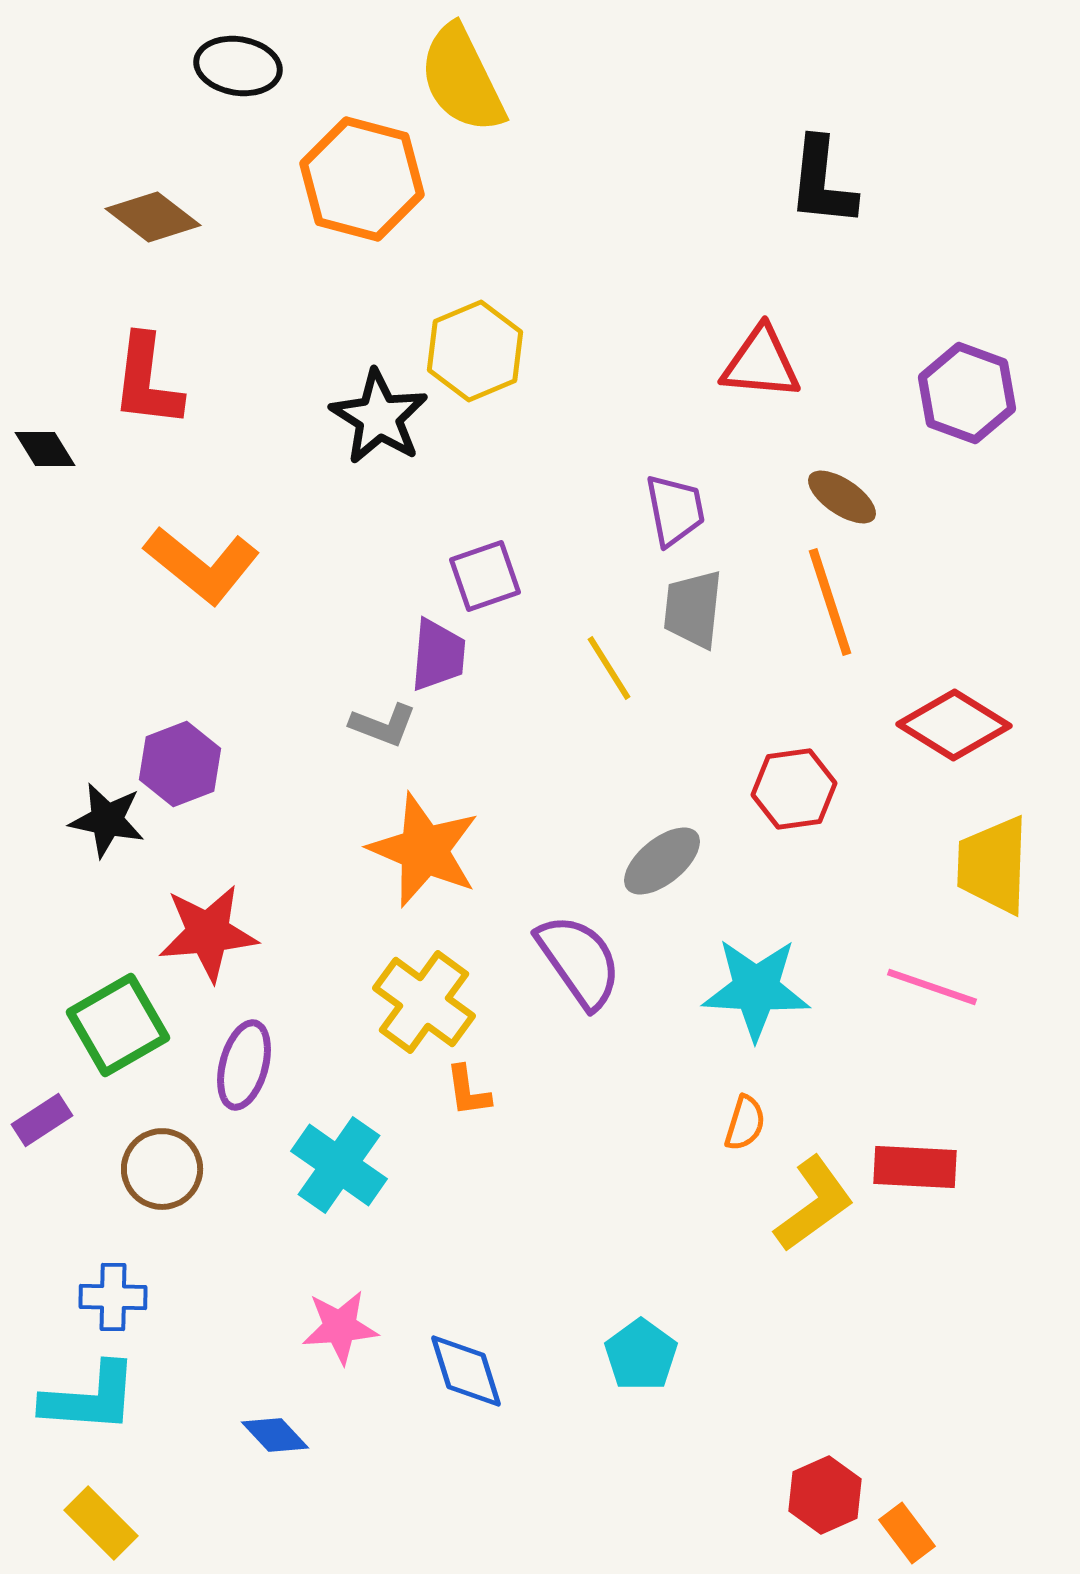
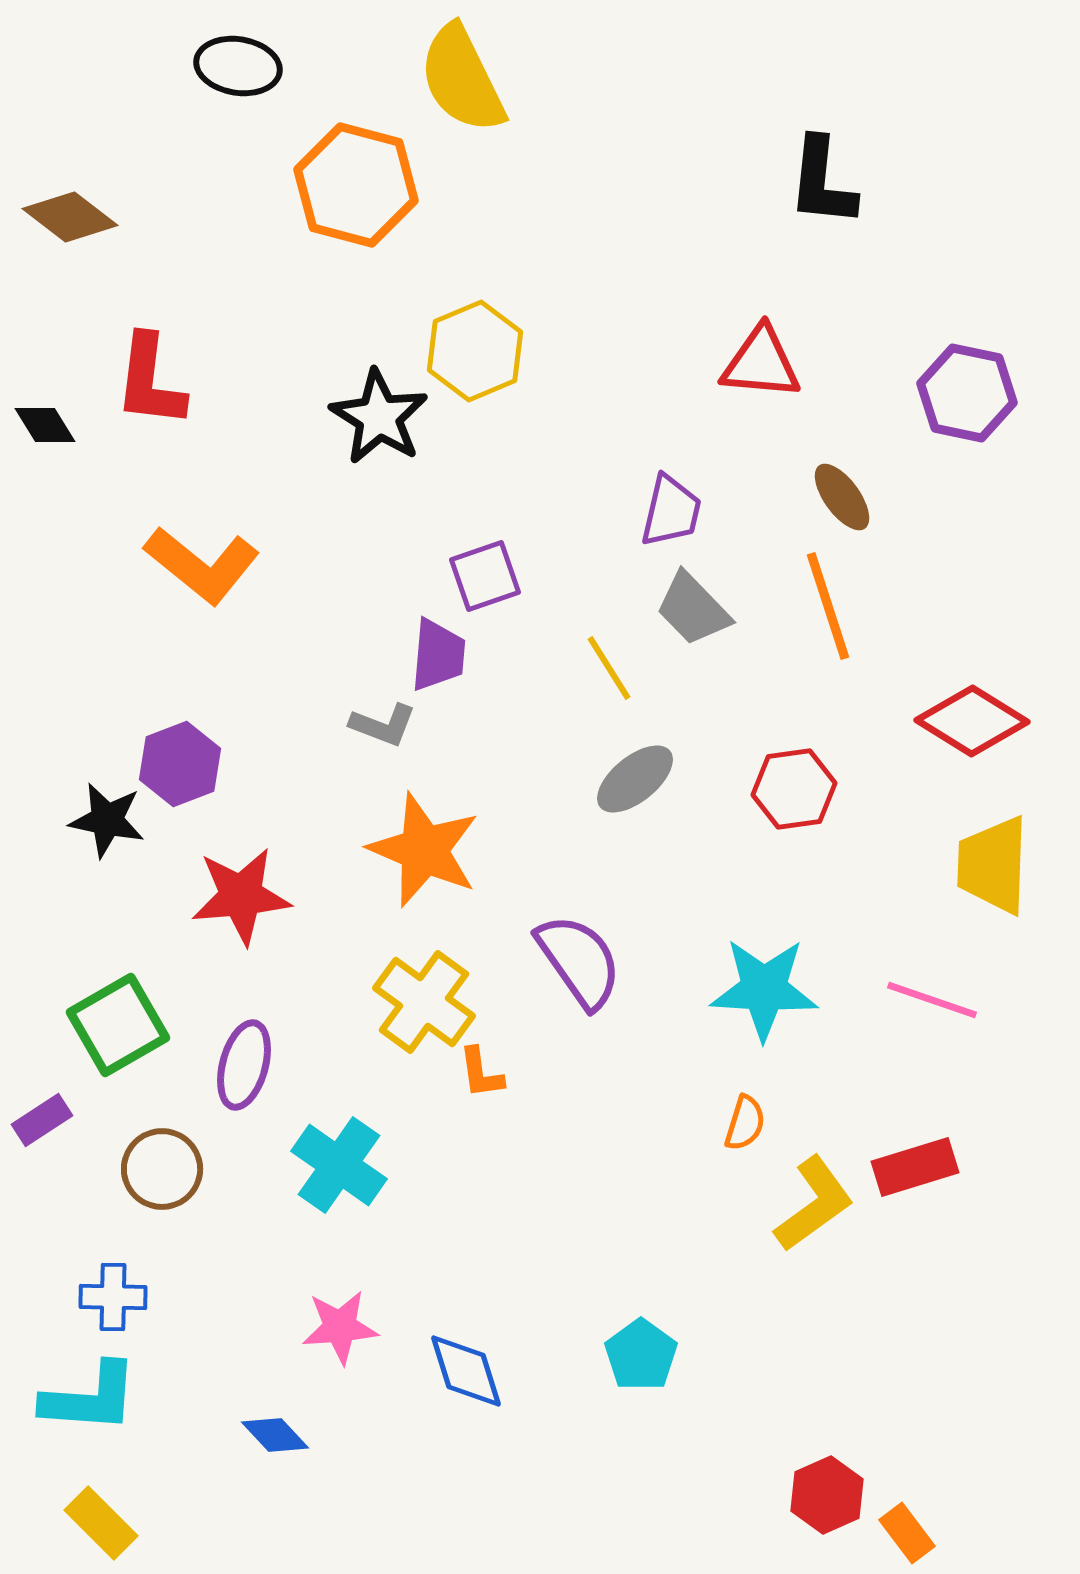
orange hexagon at (362, 179): moved 6 px left, 6 px down
brown diamond at (153, 217): moved 83 px left
red L-shape at (147, 381): moved 3 px right
purple hexagon at (967, 393): rotated 8 degrees counterclockwise
black diamond at (45, 449): moved 24 px up
brown ellipse at (842, 497): rotated 20 degrees clockwise
purple trapezoid at (675, 510): moved 4 px left, 1 px down; rotated 24 degrees clockwise
orange line at (830, 602): moved 2 px left, 4 px down
gray trapezoid at (693, 609): rotated 50 degrees counterclockwise
red diamond at (954, 725): moved 18 px right, 4 px up
gray ellipse at (662, 861): moved 27 px left, 82 px up
red star at (208, 933): moved 33 px right, 37 px up
pink line at (932, 987): moved 13 px down
cyan star at (756, 989): moved 8 px right
orange L-shape at (468, 1091): moved 13 px right, 18 px up
red rectangle at (915, 1167): rotated 20 degrees counterclockwise
red hexagon at (825, 1495): moved 2 px right
